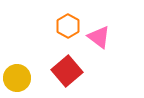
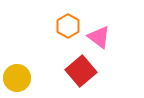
red square: moved 14 px right
